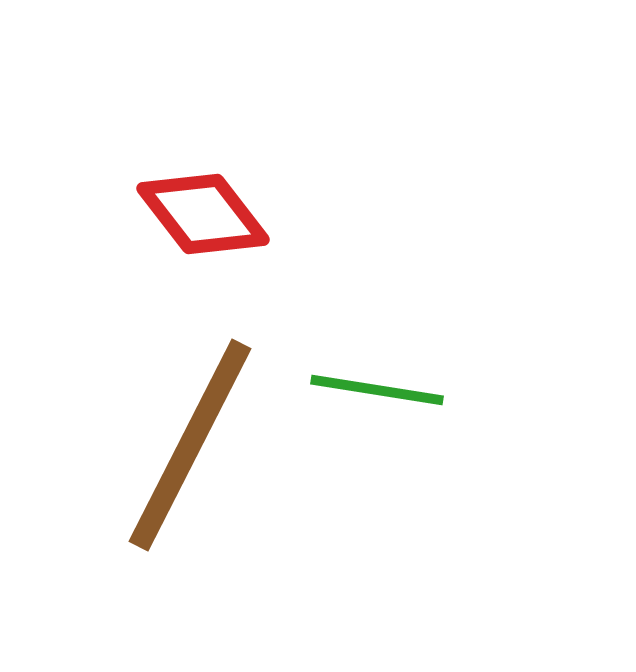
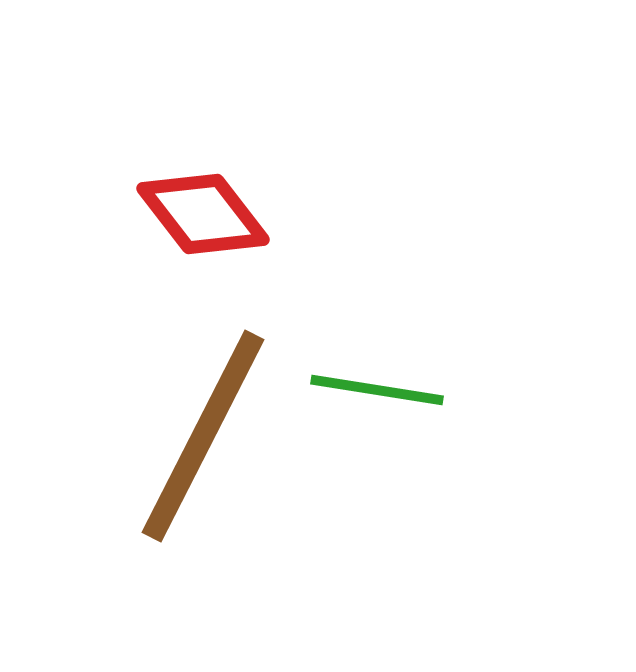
brown line: moved 13 px right, 9 px up
